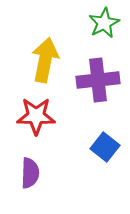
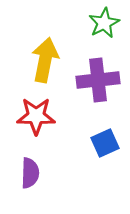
blue square: moved 4 px up; rotated 28 degrees clockwise
